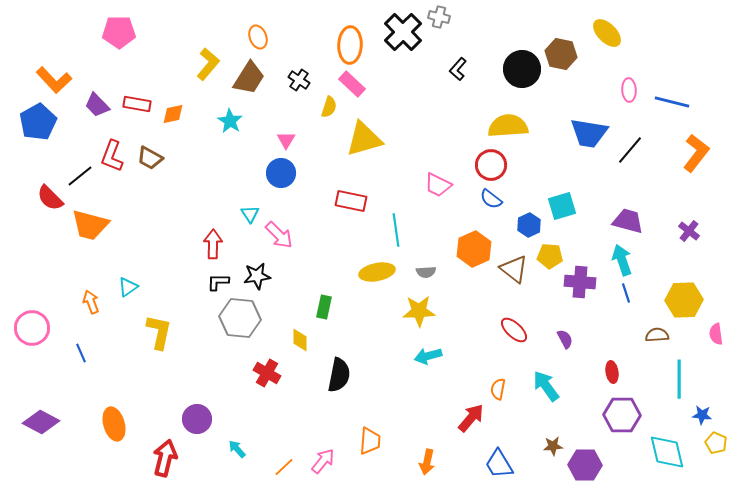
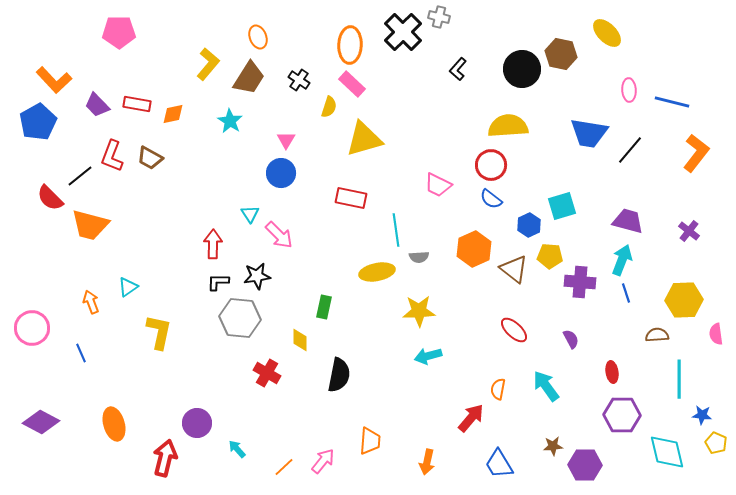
red rectangle at (351, 201): moved 3 px up
cyan arrow at (622, 260): rotated 40 degrees clockwise
gray semicircle at (426, 272): moved 7 px left, 15 px up
purple semicircle at (565, 339): moved 6 px right
purple circle at (197, 419): moved 4 px down
